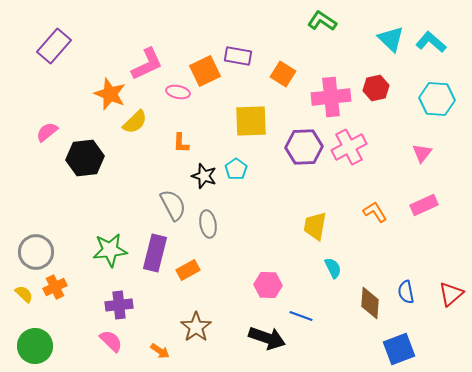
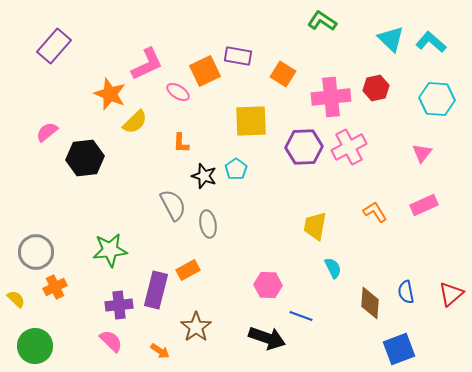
pink ellipse at (178, 92): rotated 20 degrees clockwise
purple rectangle at (155, 253): moved 1 px right, 37 px down
yellow semicircle at (24, 294): moved 8 px left, 5 px down
